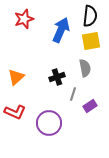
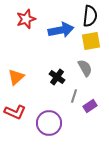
red star: moved 2 px right
blue arrow: rotated 55 degrees clockwise
gray semicircle: rotated 18 degrees counterclockwise
black cross: rotated 35 degrees counterclockwise
gray line: moved 1 px right, 2 px down
